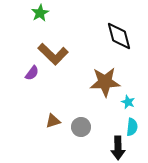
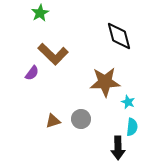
gray circle: moved 8 px up
